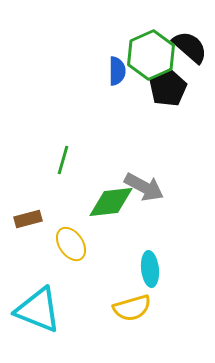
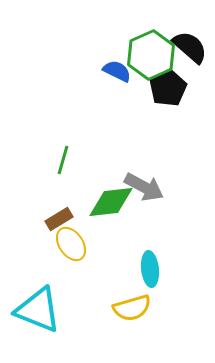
blue semicircle: rotated 64 degrees counterclockwise
brown rectangle: moved 31 px right; rotated 16 degrees counterclockwise
